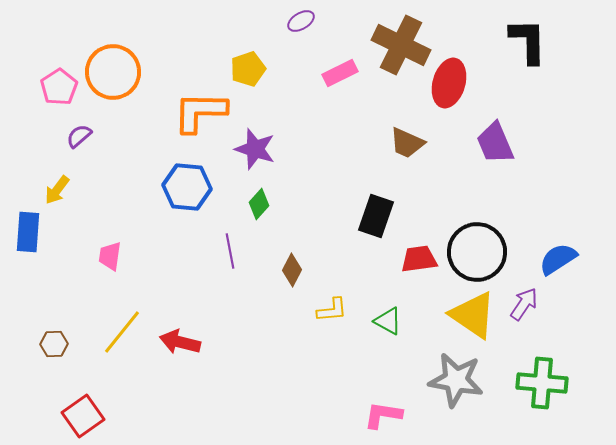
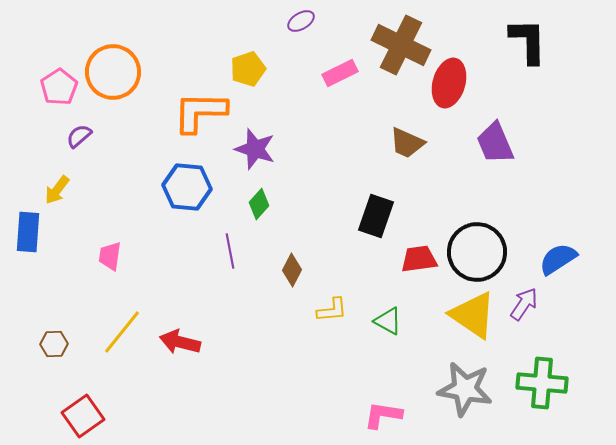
gray star: moved 9 px right, 9 px down
